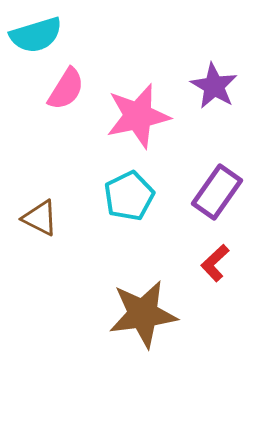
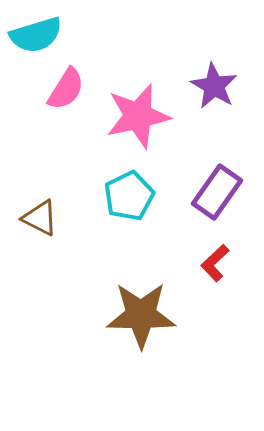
brown star: moved 2 px left, 1 px down; rotated 8 degrees clockwise
